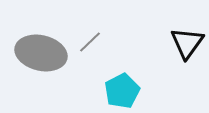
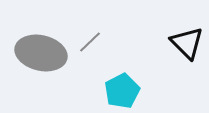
black triangle: rotated 21 degrees counterclockwise
